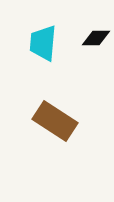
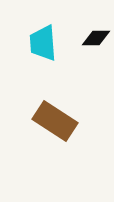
cyan trapezoid: rotated 9 degrees counterclockwise
